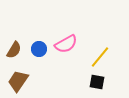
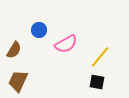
blue circle: moved 19 px up
brown trapezoid: rotated 10 degrees counterclockwise
